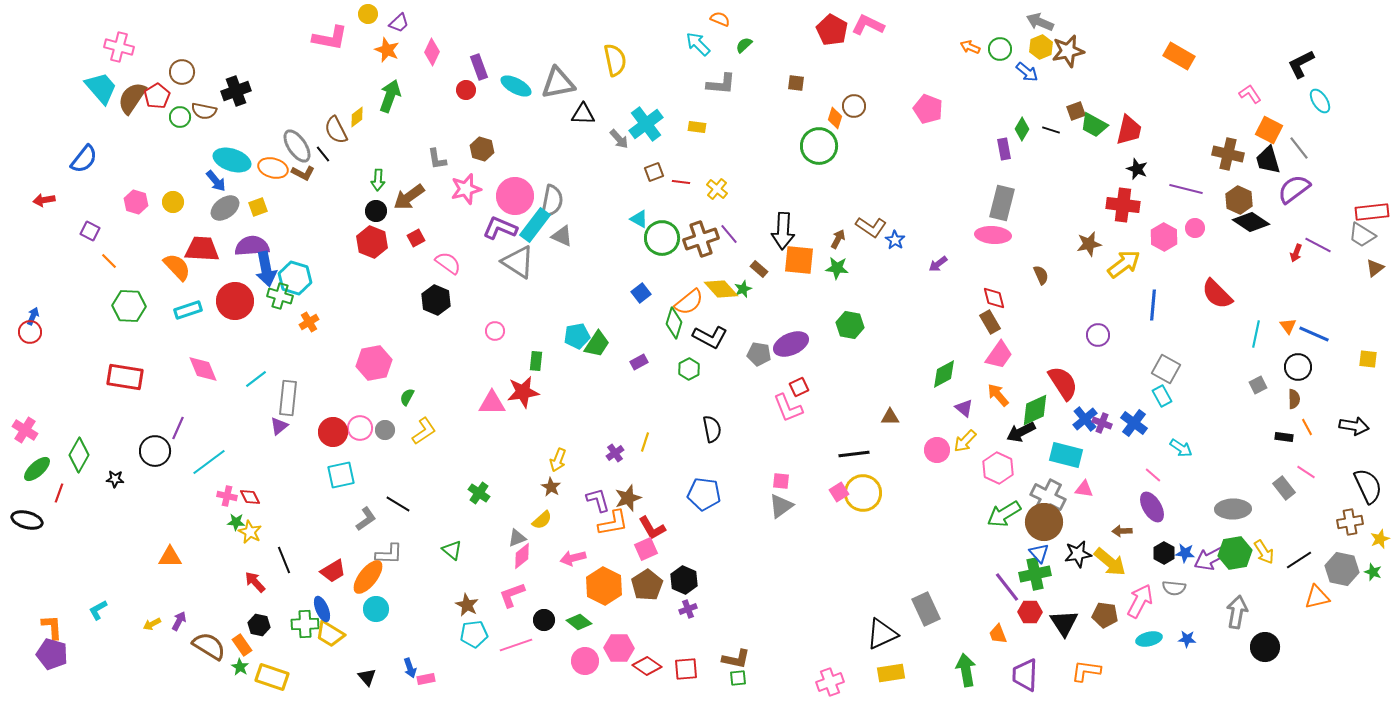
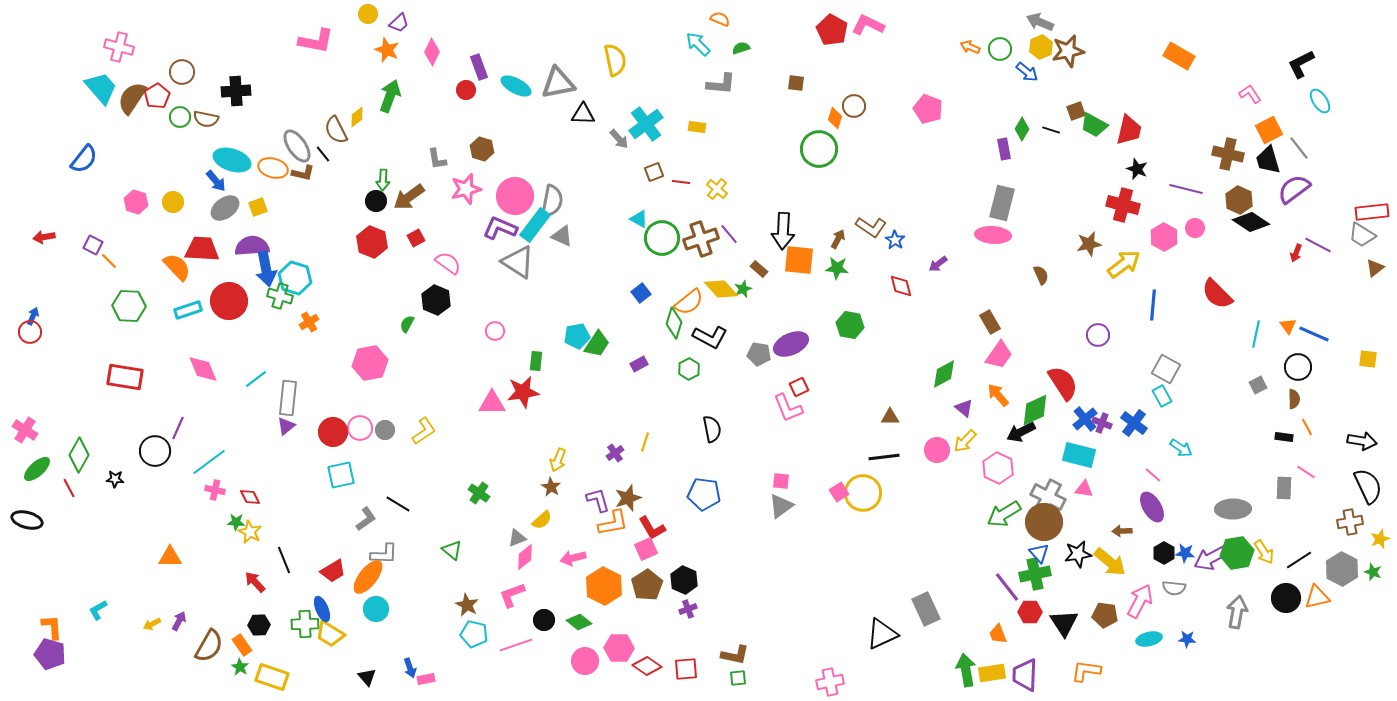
pink L-shape at (330, 38): moved 14 px left, 3 px down
green semicircle at (744, 45): moved 3 px left, 3 px down; rotated 24 degrees clockwise
black cross at (236, 91): rotated 16 degrees clockwise
brown semicircle at (204, 111): moved 2 px right, 8 px down
orange square at (1269, 130): rotated 36 degrees clockwise
green circle at (819, 146): moved 3 px down
brown L-shape at (303, 173): rotated 15 degrees counterclockwise
green arrow at (378, 180): moved 5 px right
red arrow at (44, 200): moved 37 px down
red cross at (1123, 205): rotated 8 degrees clockwise
black circle at (376, 211): moved 10 px up
purple square at (90, 231): moved 3 px right, 14 px down
red diamond at (994, 298): moved 93 px left, 12 px up
red circle at (235, 301): moved 6 px left
purple rectangle at (639, 362): moved 2 px down
pink hexagon at (374, 363): moved 4 px left
green semicircle at (407, 397): moved 73 px up
purple triangle at (279, 426): moved 7 px right
black arrow at (1354, 426): moved 8 px right, 15 px down
black line at (854, 454): moved 30 px right, 3 px down
cyan rectangle at (1066, 455): moved 13 px right
gray rectangle at (1284, 488): rotated 40 degrees clockwise
red line at (59, 493): moved 10 px right, 5 px up; rotated 48 degrees counterclockwise
pink cross at (227, 496): moved 12 px left, 6 px up
green hexagon at (1235, 553): moved 2 px right
gray L-shape at (389, 554): moved 5 px left
pink diamond at (522, 556): moved 3 px right, 1 px down
gray hexagon at (1342, 569): rotated 16 degrees clockwise
black hexagon at (259, 625): rotated 15 degrees counterclockwise
cyan pentagon at (474, 634): rotated 20 degrees clockwise
brown semicircle at (209, 646): rotated 88 degrees clockwise
black circle at (1265, 647): moved 21 px right, 49 px up
purple pentagon at (52, 654): moved 2 px left
brown L-shape at (736, 659): moved 1 px left, 4 px up
yellow rectangle at (891, 673): moved 101 px right
pink cross at (830, 682): rotated 8 degrees clockwise
